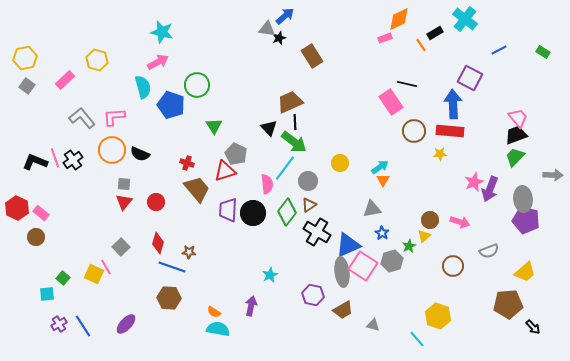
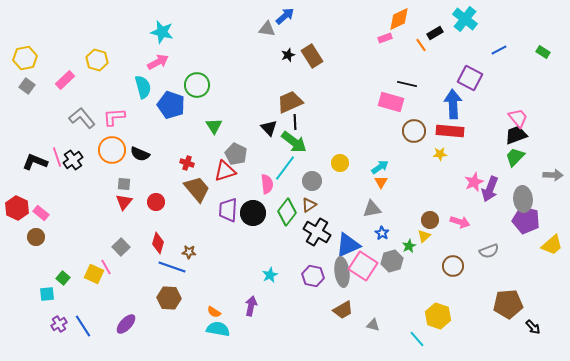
black star at (279, 38): moved 9 px right, 17 px down
pink rectangle at (391, 102): rotated 40 degrees counterclockwise
pink line at (55, 158): moved 2 px right, 1 px up
orange triangle at (383, 180): moved 2 px left, 2 px down
gray circle at (308, 181): moved 4 px right
yellow trapezoid at (525, 272): moved 27 px right, 27 px up
purple hexagon at (313, 295): moved 19 px up
